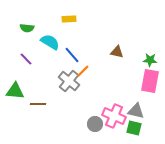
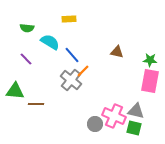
gray cross: moved 2 px right, 1 px up
brown line: moved 2 px left
